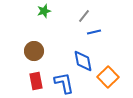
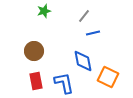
blue line: moved 1 px left, 1 px down
orange square: rotated 20 degrees counterclockwise
